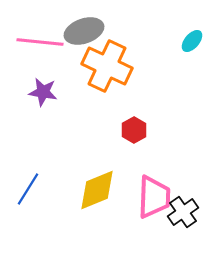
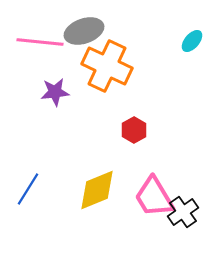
purple star: moved 12 px right; rotated 16 degrees counterclockwise
pink trapezoid: rotated 147 degrees clockwise
